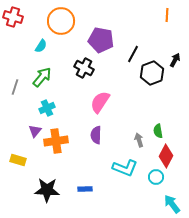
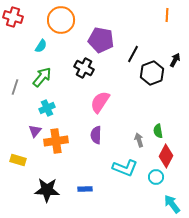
orange circle: moved 1 px up
